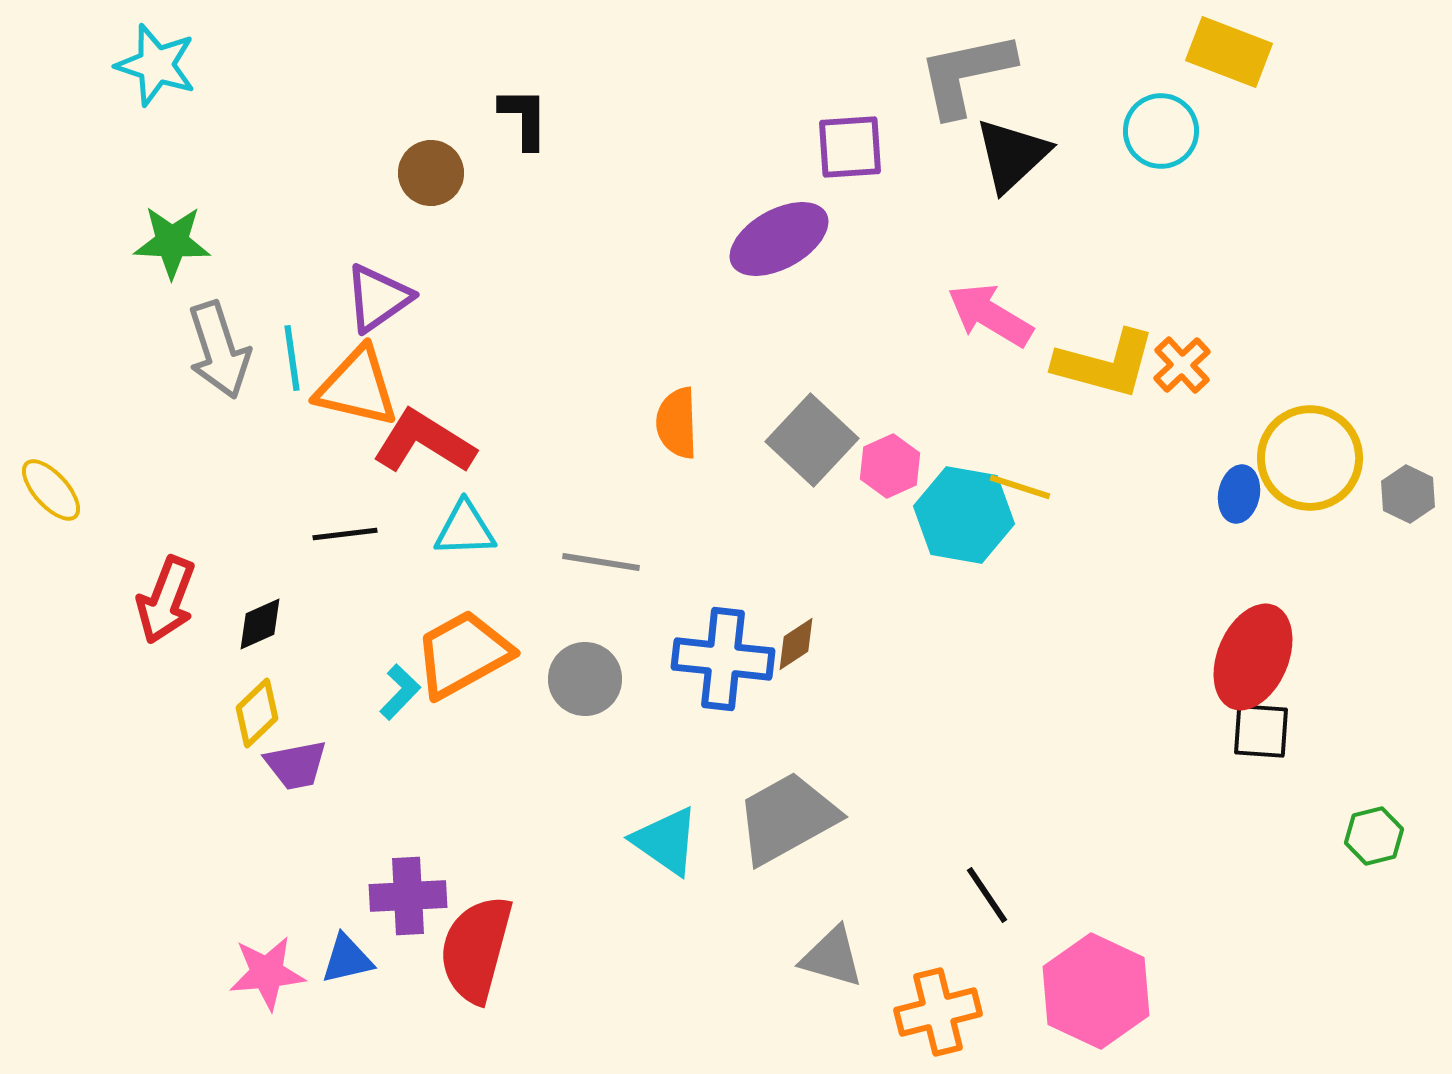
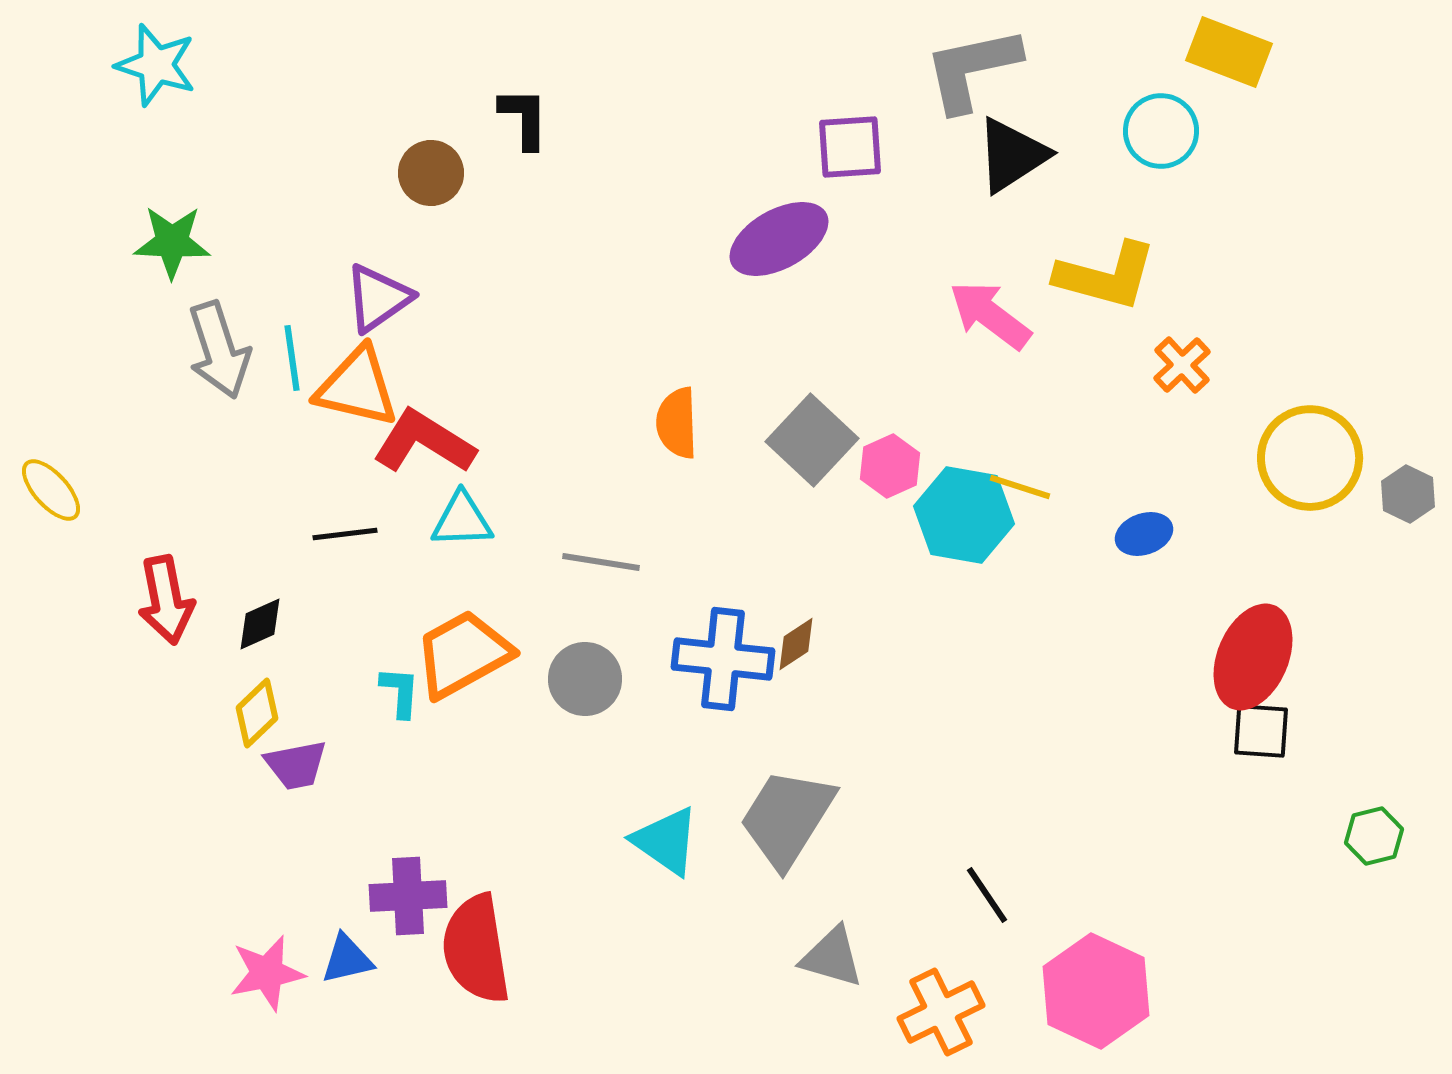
gray L-shape at (966, 74): moved 6 px right, 5 px up
black triangle at (1012, 155): rotated 10 degrees clockwise
pink arrow at (990, 315): rotated 6 degrees clockwise
yellow L-shape at (1105, 364): moved 1 px right, 88 px up
blue ellipse at (1239, 494): moved 95 px left, 40 px down; rotated 60 degrees clockwise
cyan triangle at (465, 529): moved 3 px left, 9 px up
red arrow at (166, 600): rotated 32 degrees counterclockwise
cyan L-shape at (400, 692): rotated 40 degrees counterclockwise
gray trapezoid at (787, 818): rotated 29 degrees counterclockwise
red semicircle at (476, 949): rotated 24 degrees counterclockwise
pink star at (267, 973): rotated 6 degrees counterclockwise
orange cross at (938, 1012): moved 3 px right; rotated 12 degrees counterclockwise
